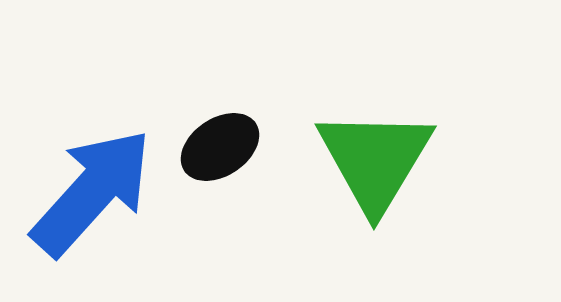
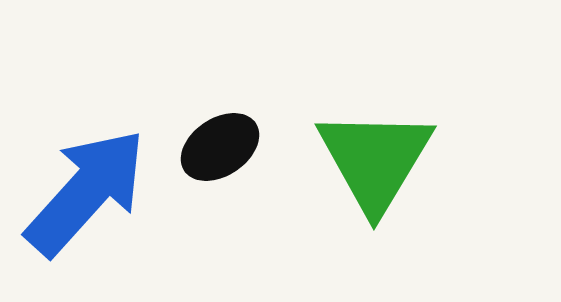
blue arrow: moved 6 px left
